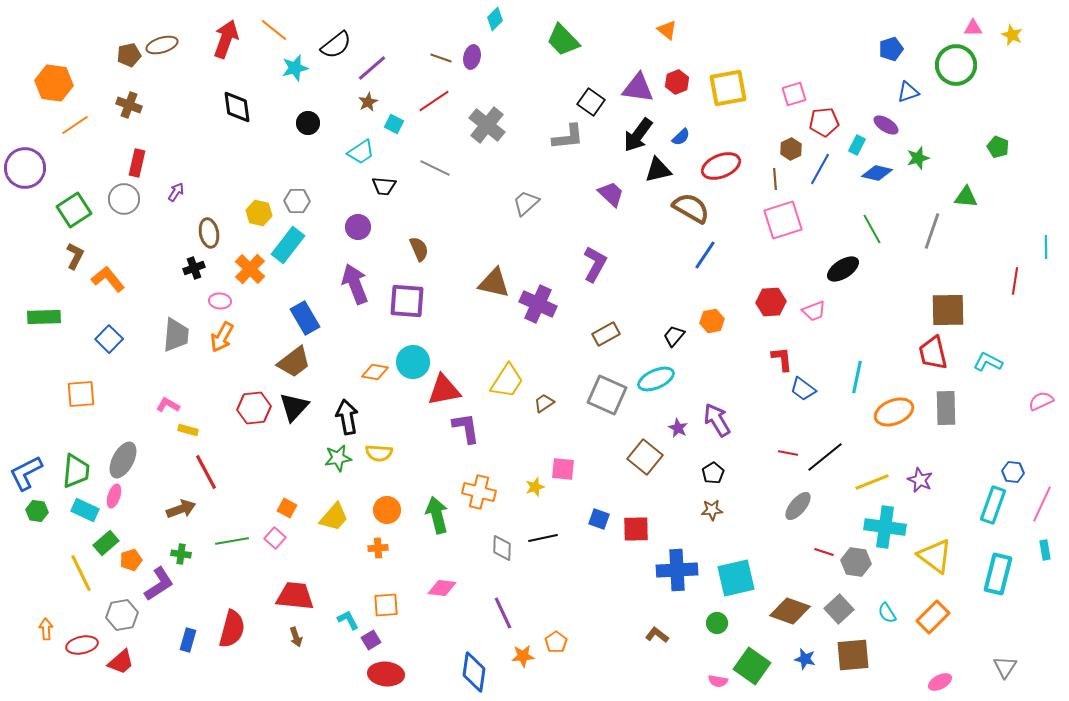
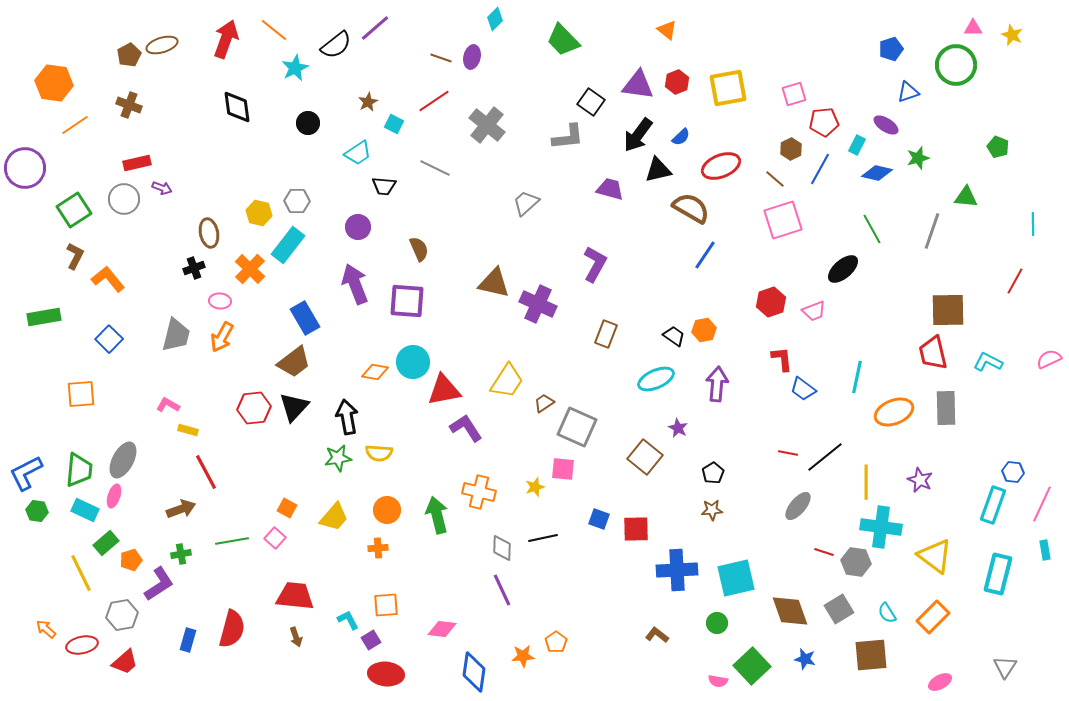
brown pentagon at (129, 55): rotated 15 degrees counterclockwise
cyan star at (295, 68): rotated 12 degrees counterclockwise
purple line at (372, 68): moved 3 px right, 40 px up
purple triangle at (638, 88): moved 3 px up
cyan trapezoid at (361, 152): moved 3 px left, 1 px down
red rectangle at (137, 163): rotated 64 degrees clockwise
brown line at (775, 179): rotated 45 degrees counterclockwise
purple arrow at (176, 192): moved 14 px left, 4 px up; rotated 78 degrees clockwise
purple trapezoid at (611, 194): moved 1 px left, 5 px up; rotated 28 degrees counterclockwise
cyan line at (1046, 247): moved 13 px left, 23 px up
black ellipse at (843, 269): rotated 8 degrees counterclockwise
red line at (1015, 281): rotated 20 degrees clockwise
red hexagon at (771, 302): rotated 16 degrees counterclockwise
green rectangle at (44, 317): rotated 8 degrees counterclockwise
orange hexagon at (712, 321): moved 8 px left, 9 px down
brown rectangle at (606, 334): rotated 40 degrees counterclockwise
gray trapezoid at (176, 335): rotated 9 degrees clockwise
black trapezoid at (674, 336): rotated 85 degrees clockwise
gray square at (607, 395): moved 30 px left, 32 px down
pink semicircle at (1041, 401): moved 8 px right, 42 px up
purple arrow at (717, 420): moved 36 px up; rotated 36 degrees clockwise
purple L-shape at (466, 428): rotated 24 degrees counterclockwise
green trapezoid at (76, 471): moved 3 px right, 1 px up
yellow line at (872, 482): moved 6 px left; rotated 68 degrees counterclockwise
cyan cross at (885, 527): moved 4 px left
green cross at (181, 554): rotated 18 degrees counterclockwise
pink diamond at (442, 588): moved 41 px down
gray square at (839, 609): rotated 12 degrees clockwise
brown diamond at (790, 611): rotated 51 degrees clockwise
purple line at (503, 613): moved 1 px left, 23 px up
orange arrow at (46, 629): rotated 45 degrees counterclockwise
brown square at (853, 655): moved 18 px right
red trapezoid at (121, 662): moved 4 px right
green square at (752, 666): rotated 12 degrees clockwise
